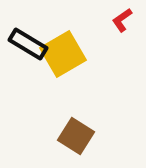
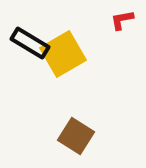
red L-shape: rotated 25 degrees clockwise
black rectangle: moved 2 px right, 1 px up
